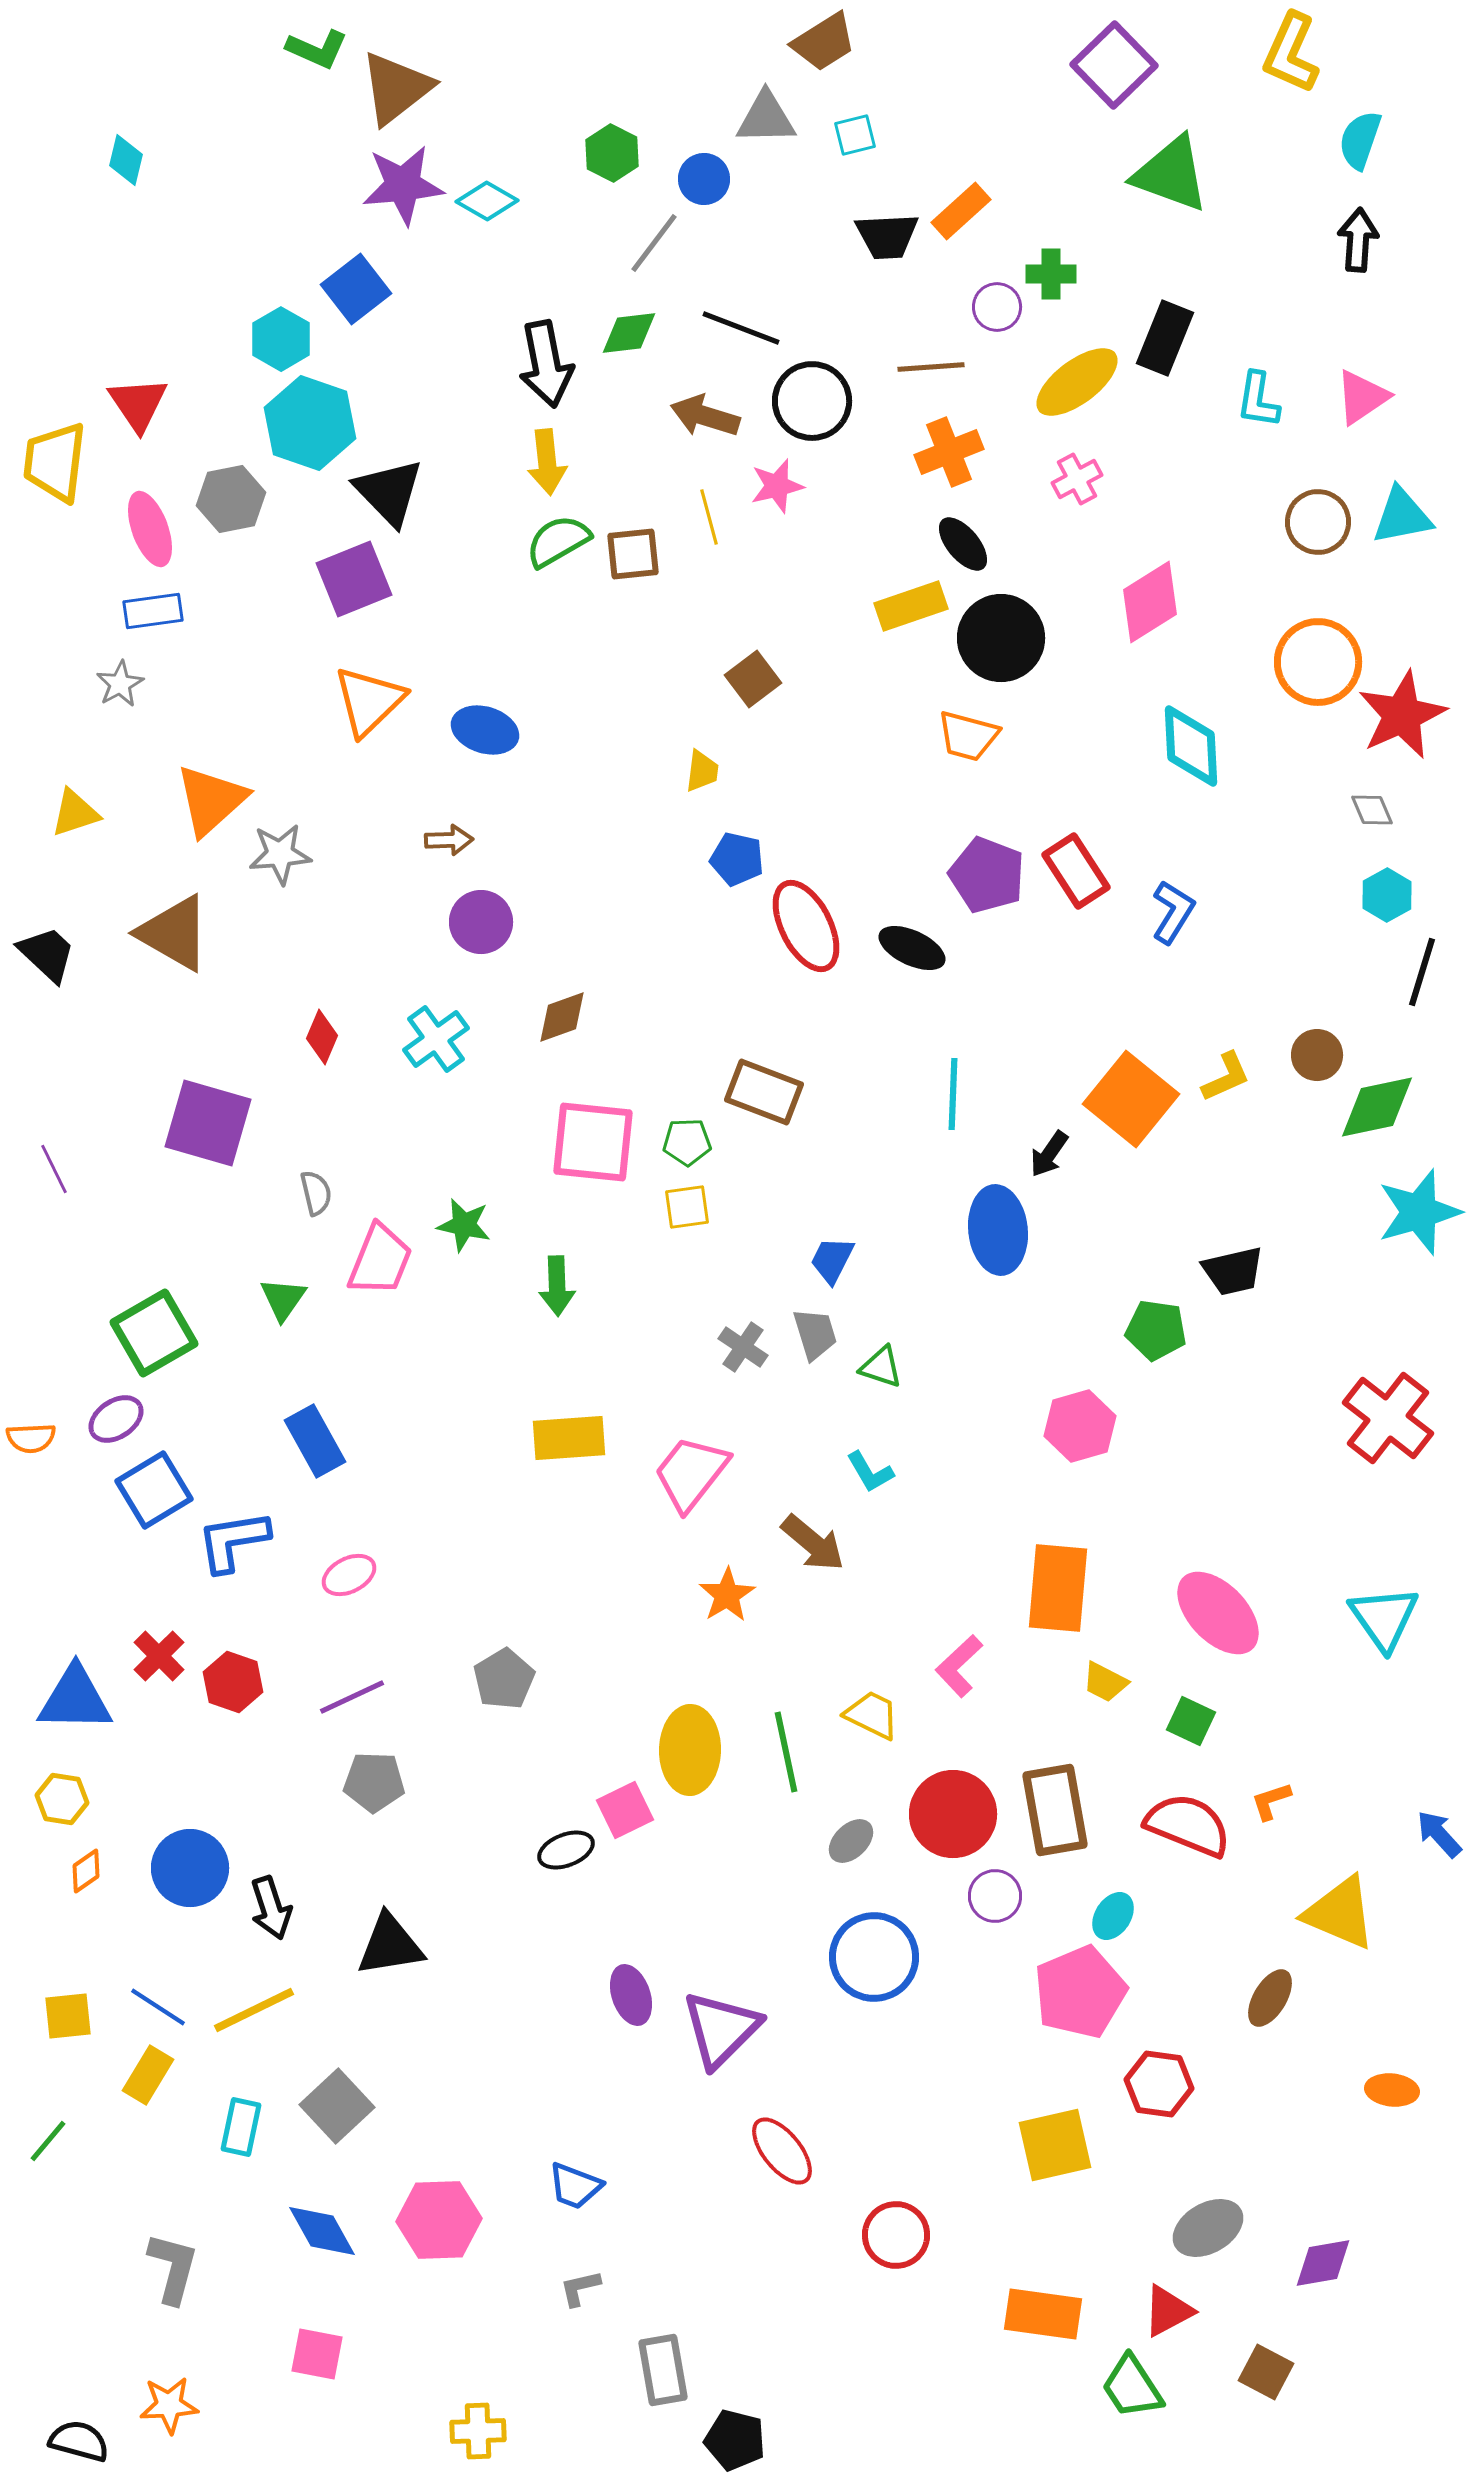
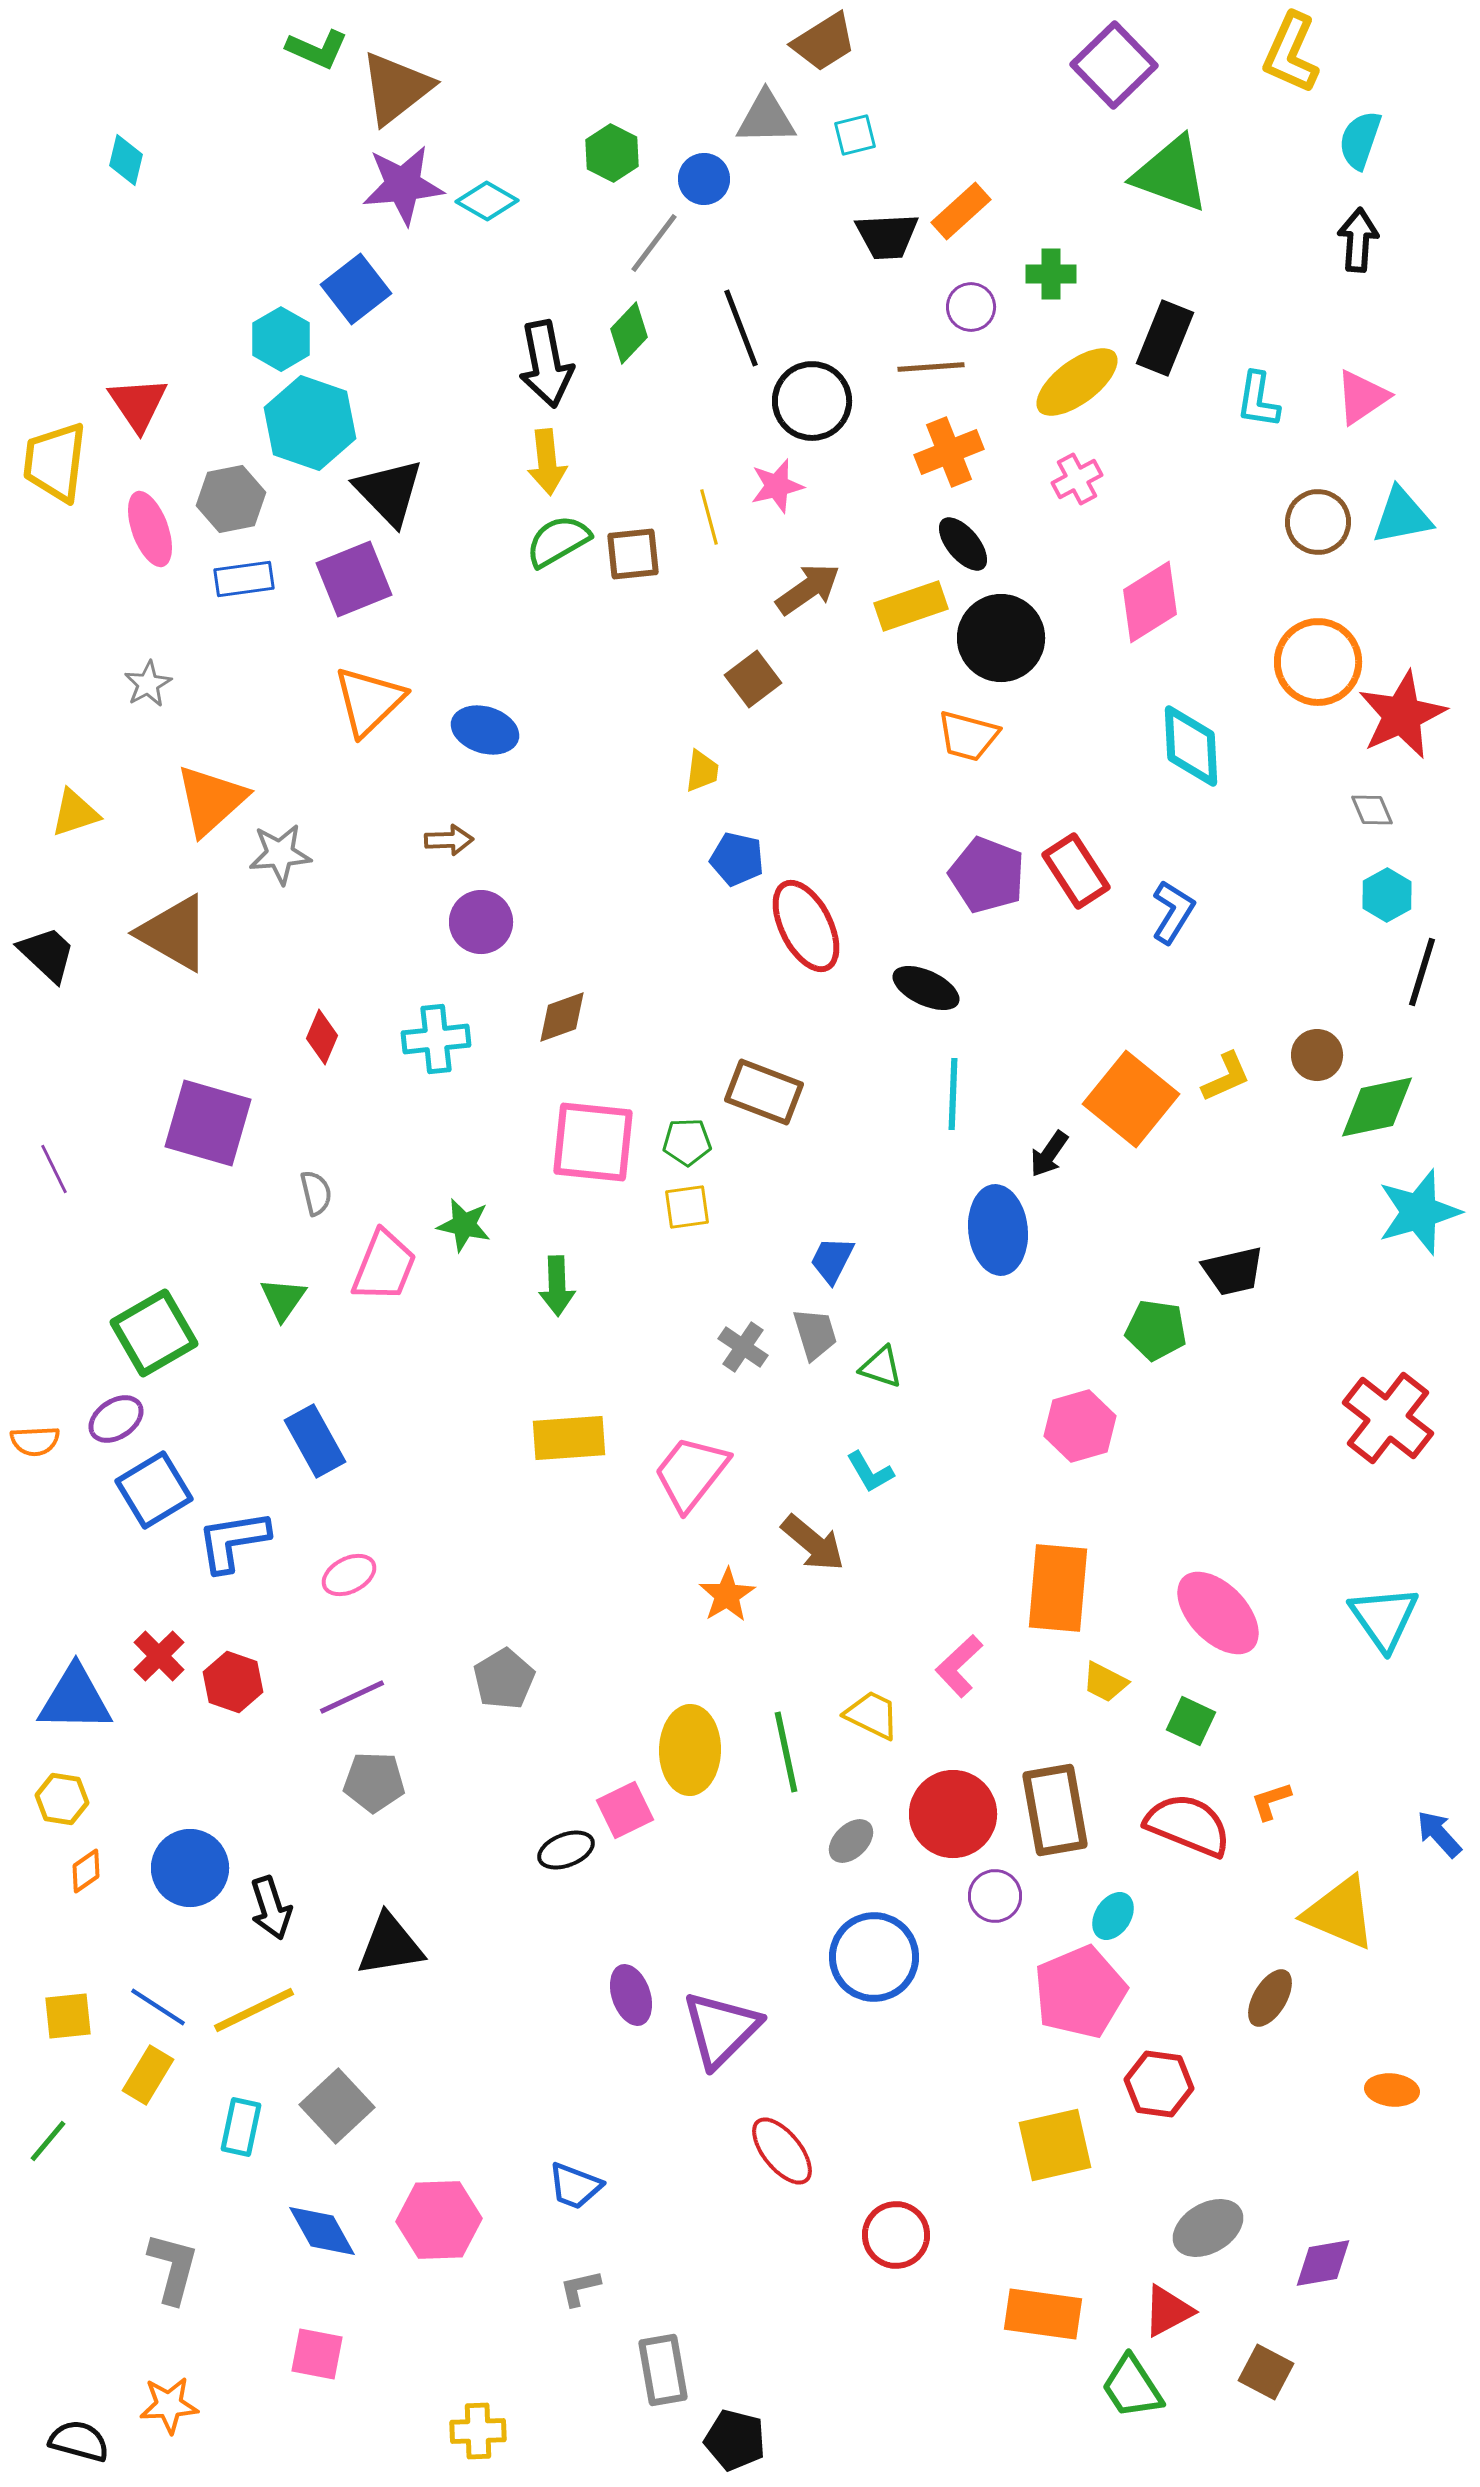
purple circle at (997, 307): moved 26 px left
black line at (741, 328): rotated 48 degrees clockwise
green diamond at (629, 333): rotated 40 degrees counterclockwise
brown arrow at (705, 416): moved 103 px right, 173 px down; rotated 128 degrees clockwise
blue rectangle at (153, 611): moved 91 px right, 32 px up
gray star at (120, 684): moved 28 px right
black ellipse at (912, 948): moved 14 px right, 40 px down
cyan cross at (436, 1039): rotated 30 degrees clockwise
pink trapezoid at (380, 1260): moved 4 px right, 6 px down
orange semicircle at (31, 1438): moved 4 px right, 3 px down
